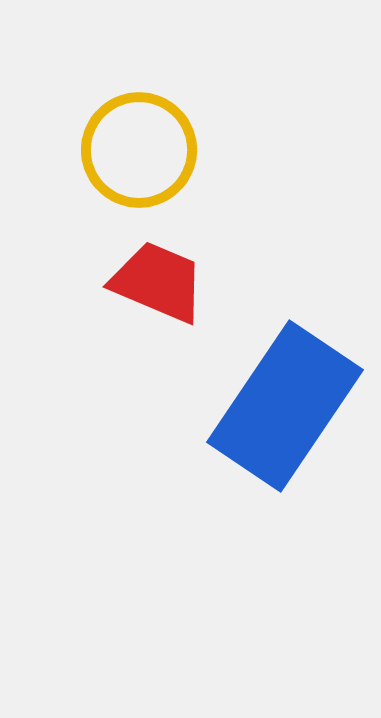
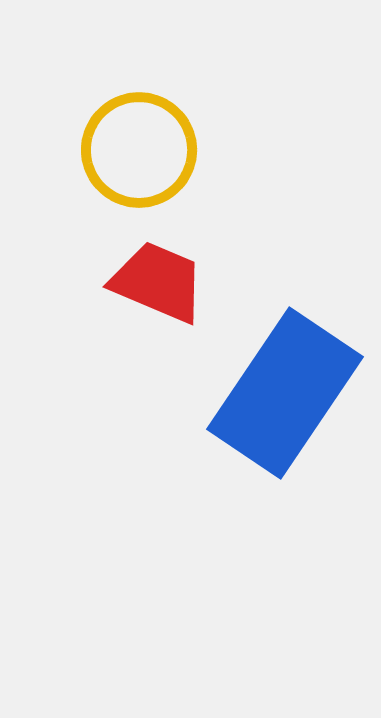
blue rectangle: moved 13 px up
